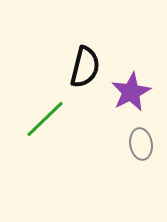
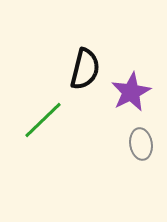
black semicircle: moved 2 px down
green line: moved 2 px left, 1 px down
